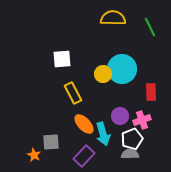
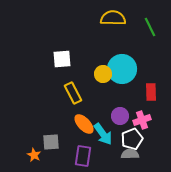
cyan arrow: rotated 20 degrees counterclockwise
purple rectangle: moved 1 px left; rotated 35 degrees counterclockwise
